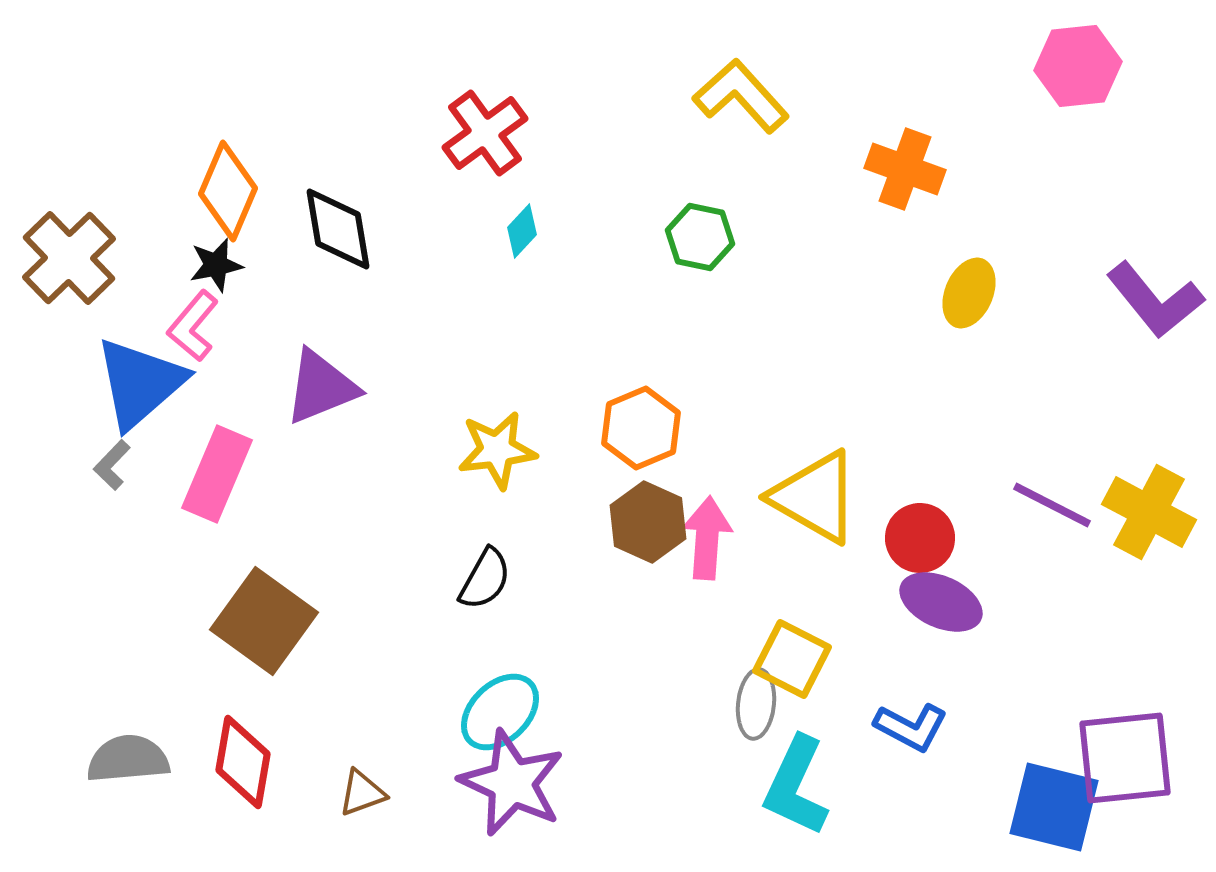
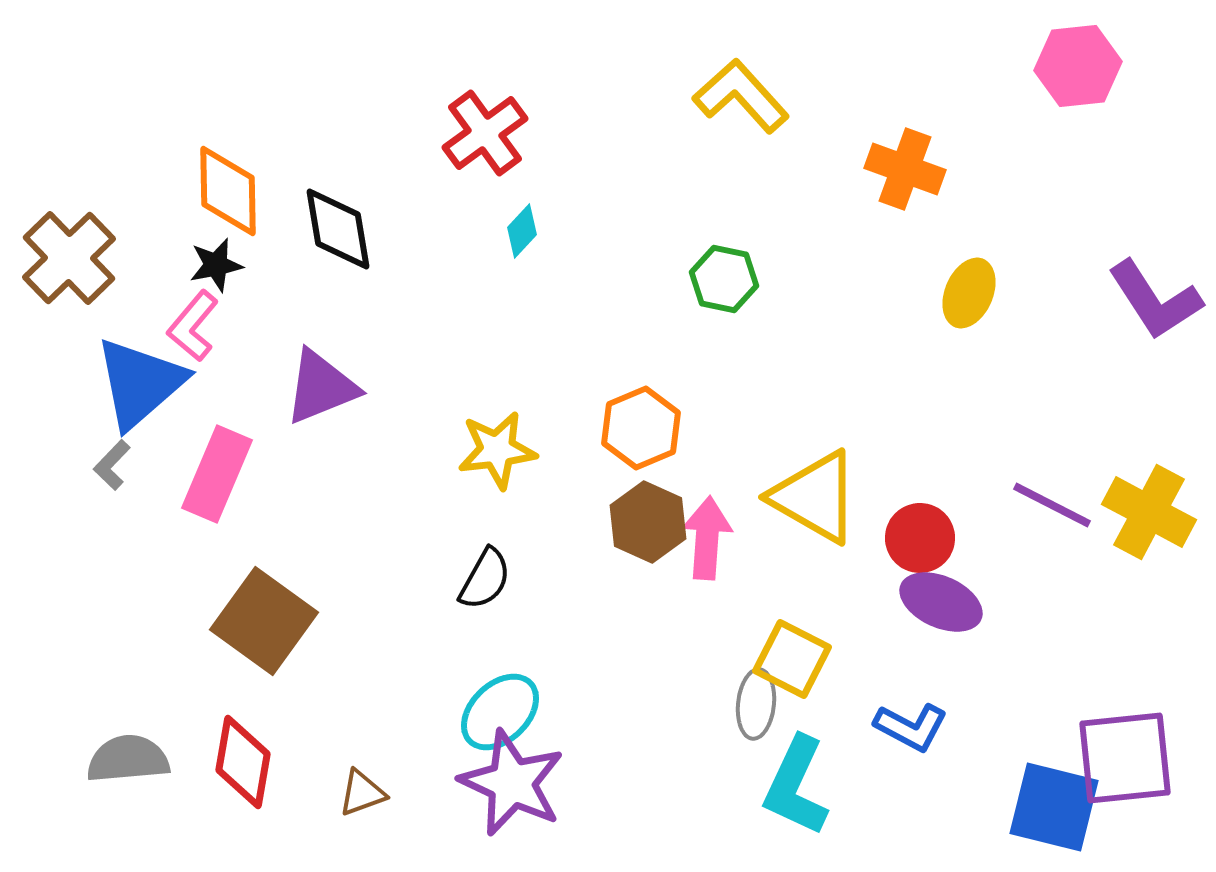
orange diamond: rotated 24 degrees counterclockwise
green hexagon: moved 24 px right, 42 px down
purple L-shape: rotated 6 degrees clockwise
